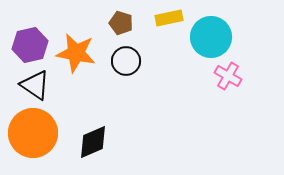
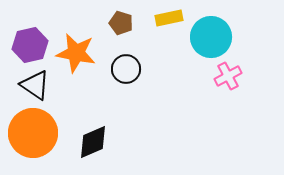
black circle: moved 8 px down
pink cross: rotated 32 degrees clockwise
